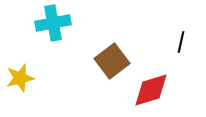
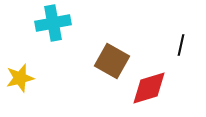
black line: moved 3 px down
brown square: rotated 24 degrees counterclockwise
red diamond: moved 2 px left, 2 px up
